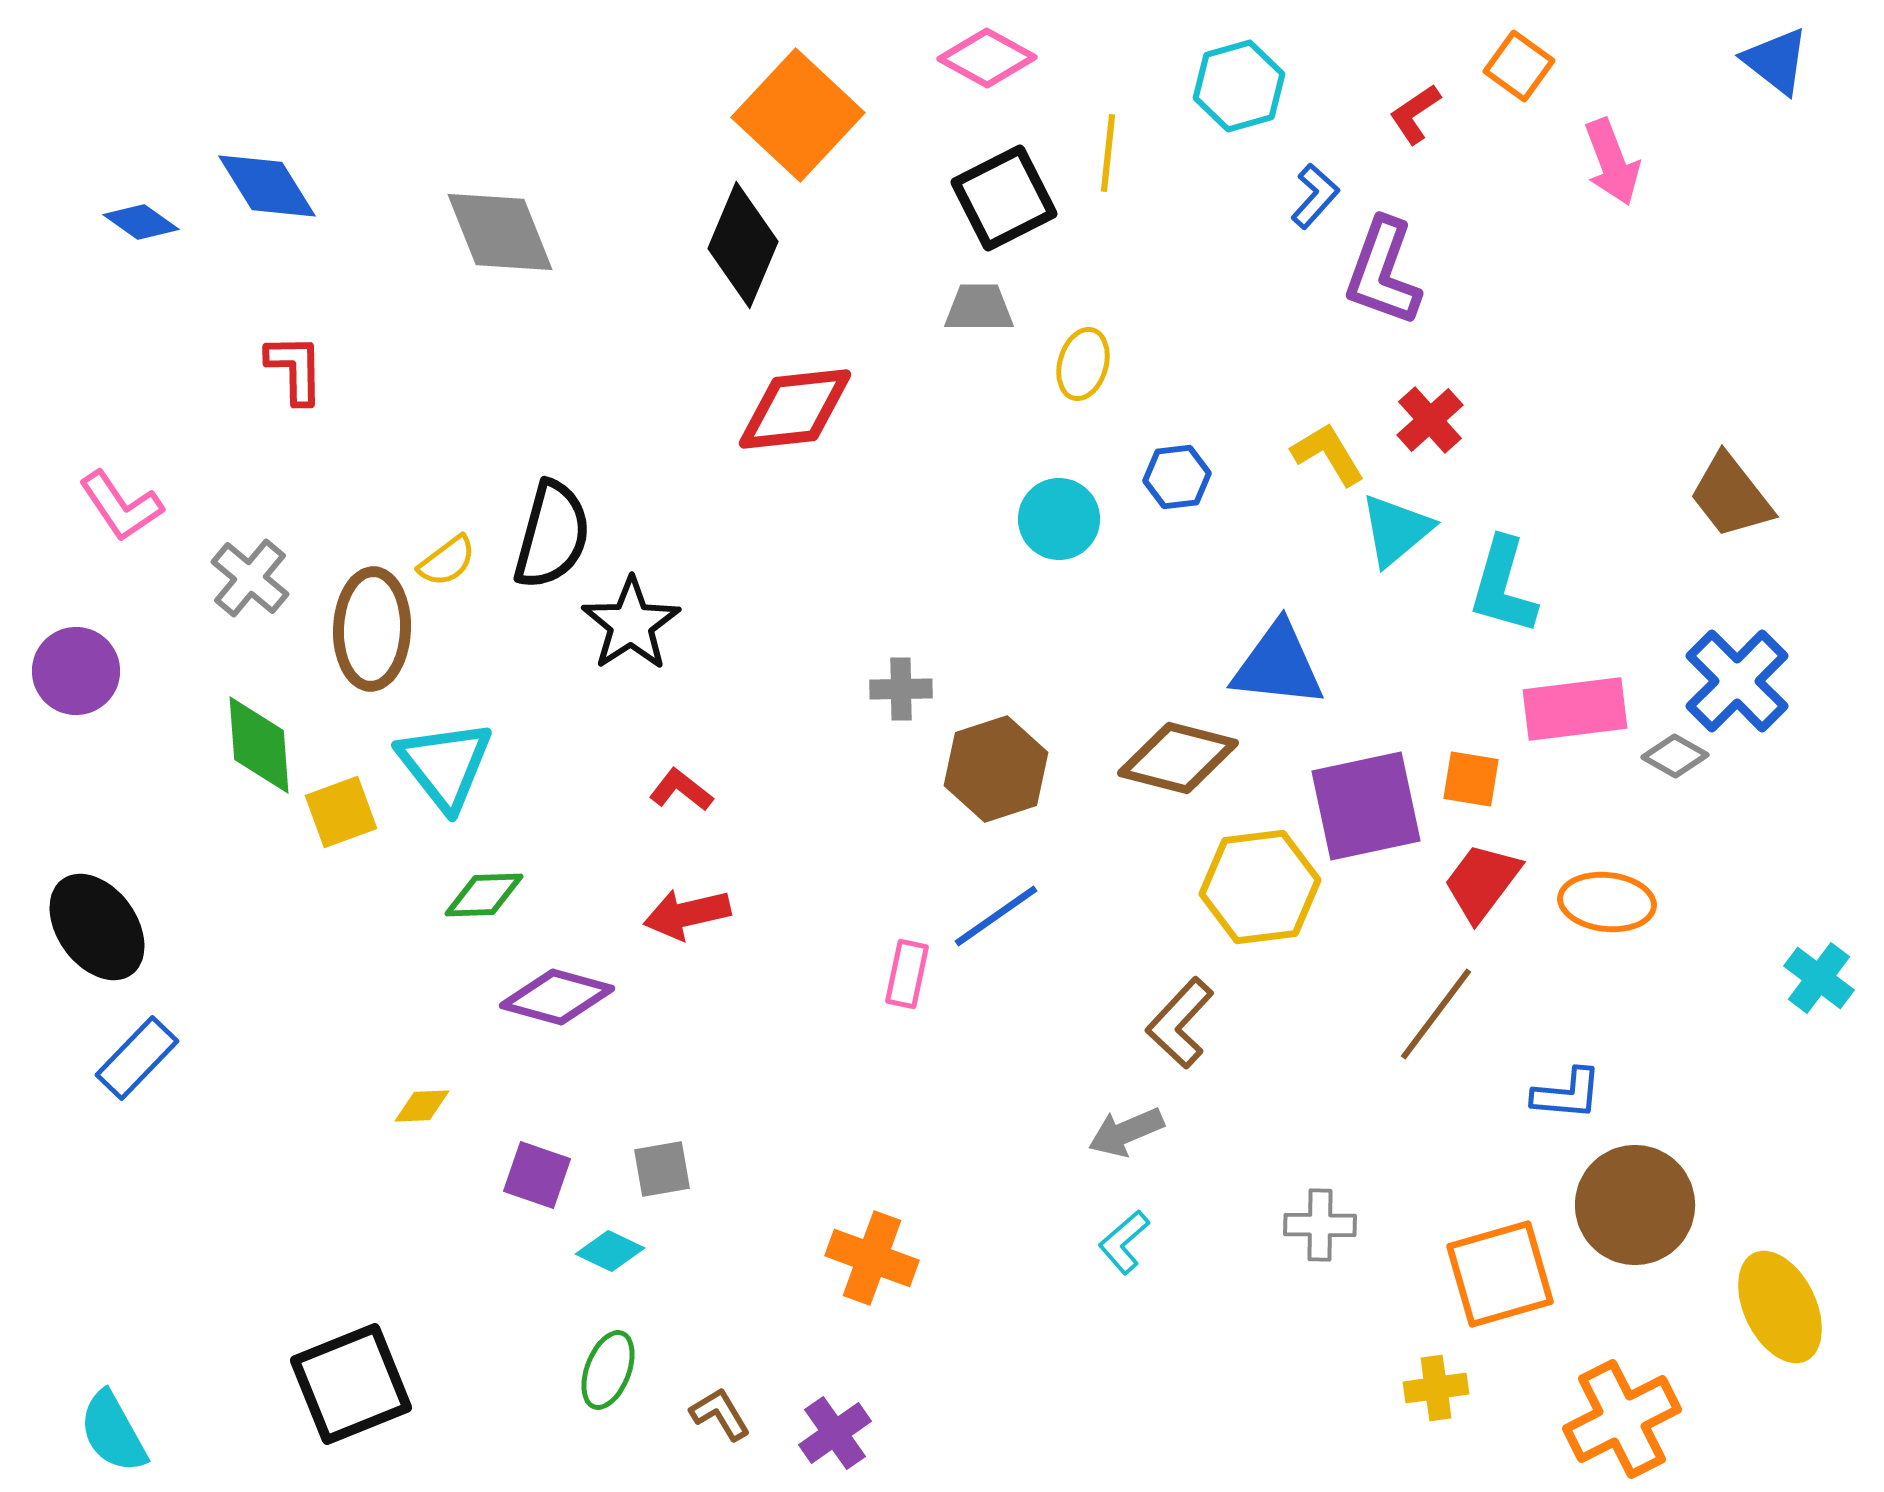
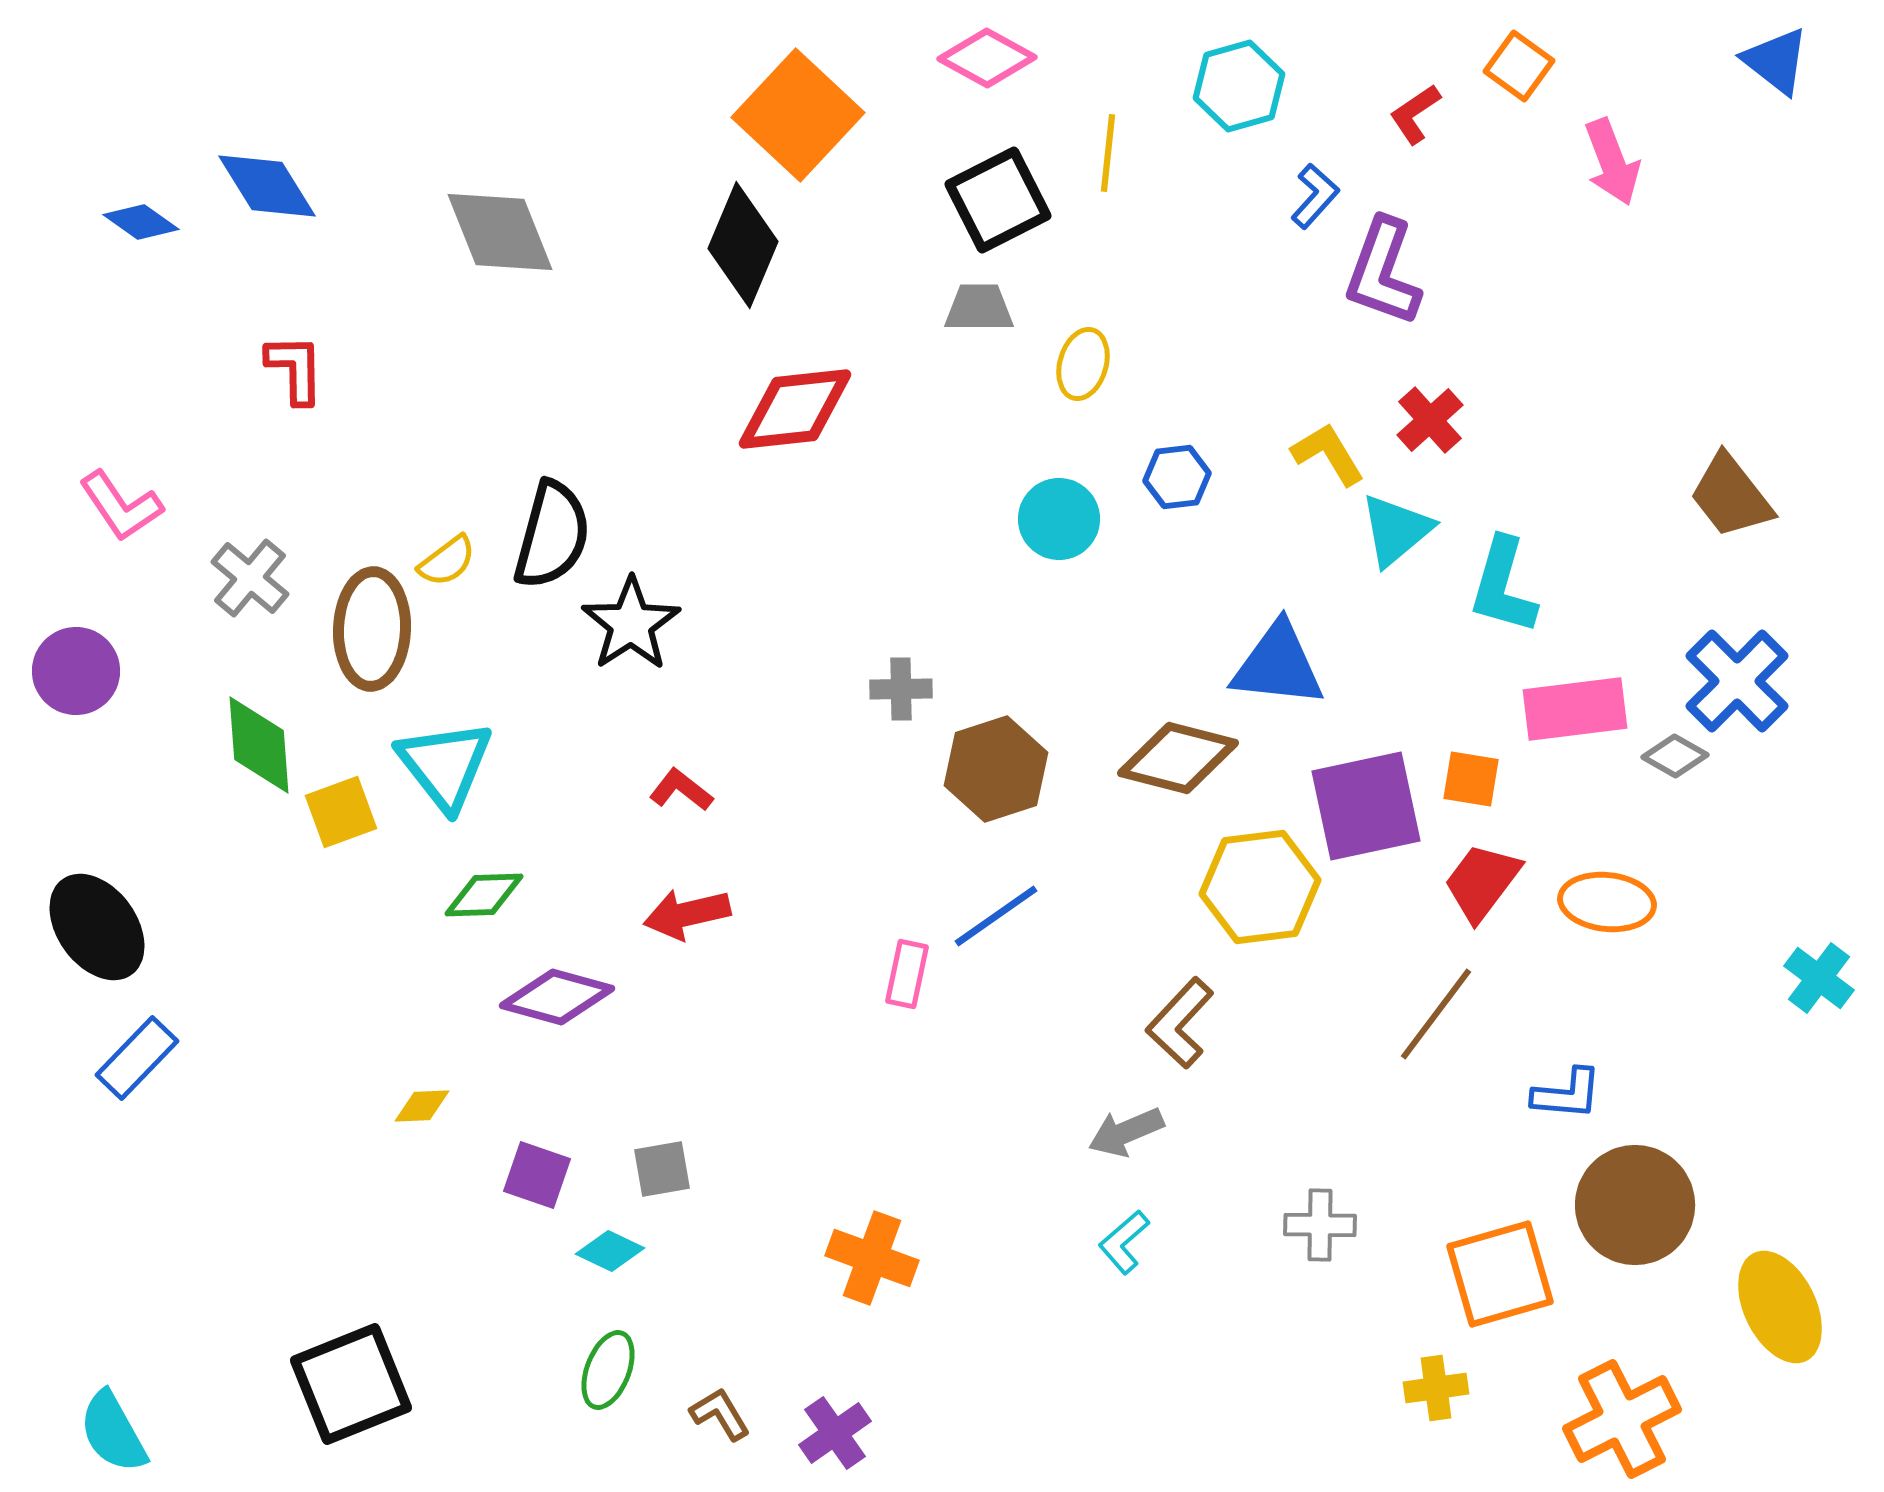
black square at (1004, 198): moved 6 px left, 2 px down
